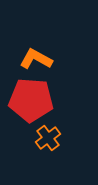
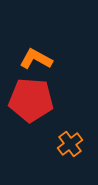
orange cross: moved 22 px right, 6 px down
